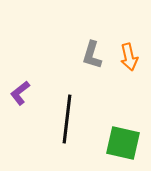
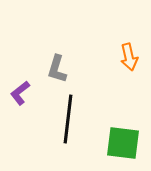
gray L-shape: moved 35 px left, 14 px down
black line: moved 1 px right
green square: rotated 6 degrees counterclockwise
